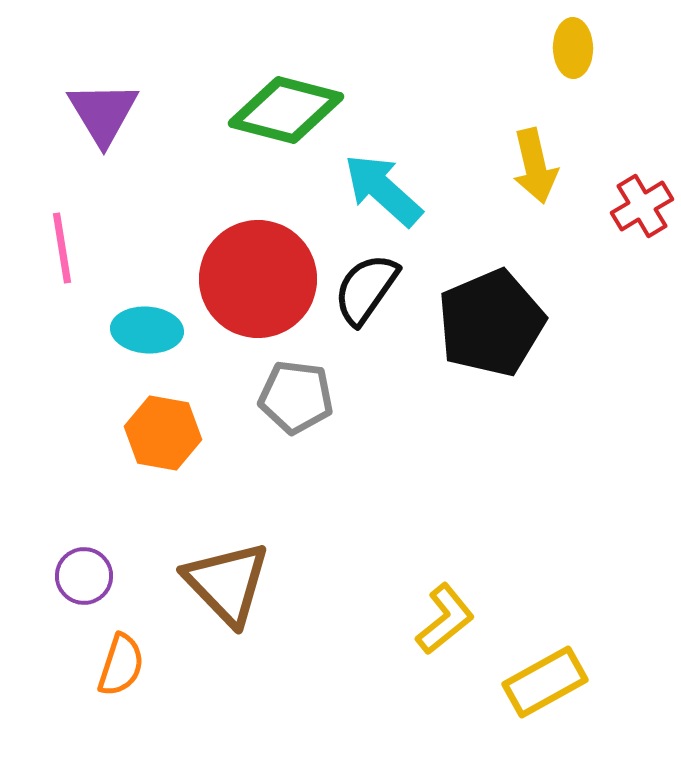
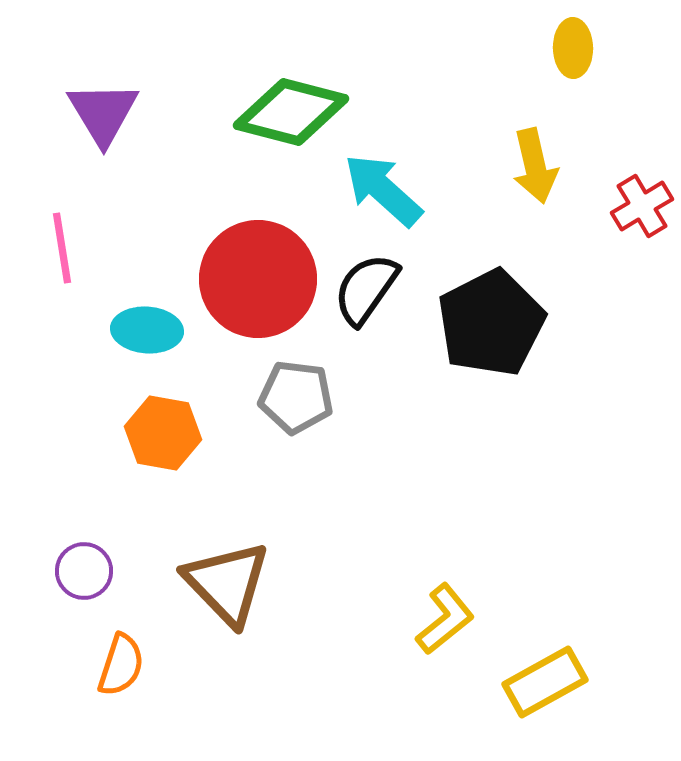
green diamond: moved 5 px right, 2 px down
black pentagon: rotated 4 degrees counterclockwise
purple circle: moved 5 px up
